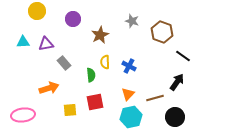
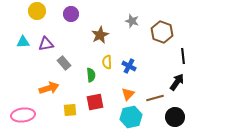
purple circle: moved 2 px left, 5 px up
black line: rotated 49 degrees clockwise
yellow semicircle: moved 2 px right
